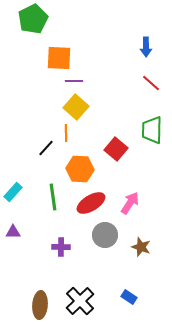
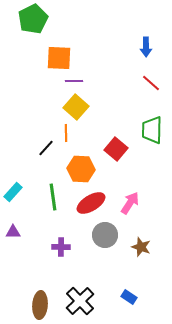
orange hexagon: moved 1 px right
